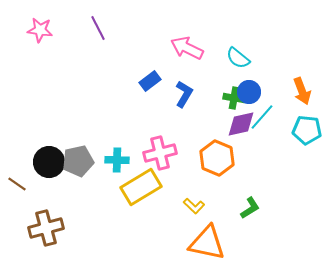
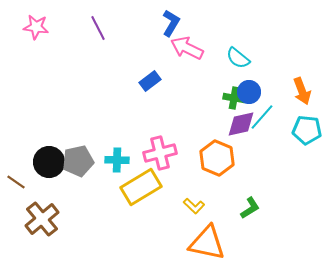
pink star: moved 4 px left, 3 px up
blue L-shape: moved 13 px left, 71 px up
brown line: moved 1 px left, 2 px up
brown cross: moved 4 px left, 9 px up; rotated 24 degrees counterclockwise
